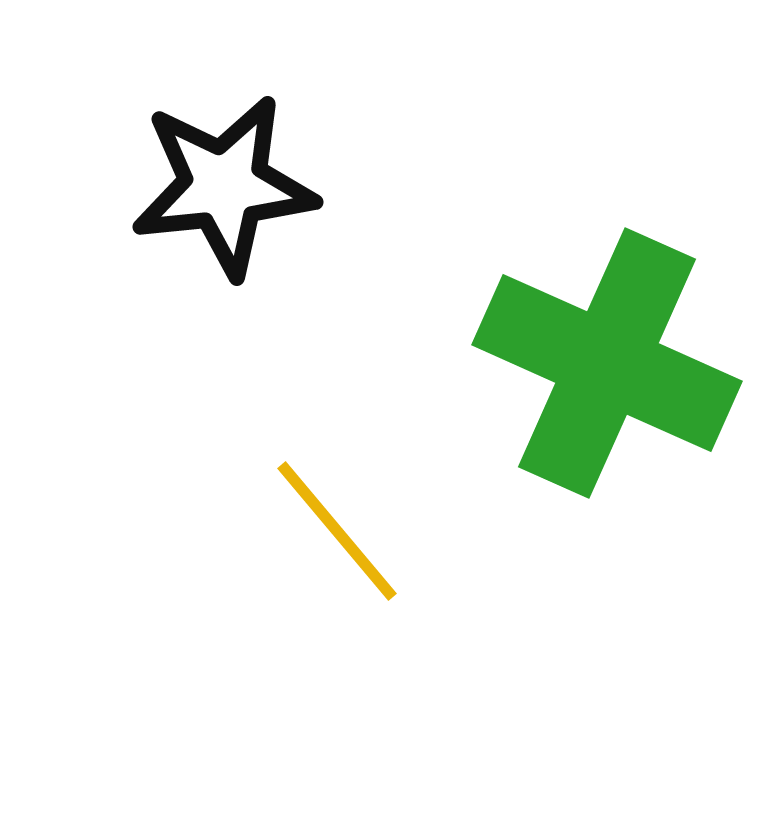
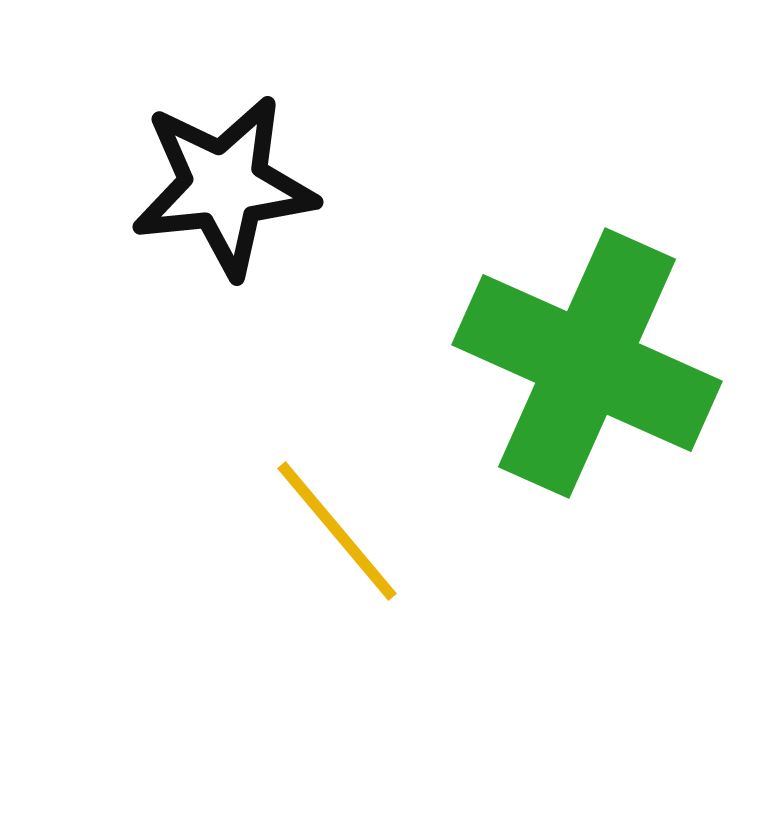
green cross: moved 20 px left
